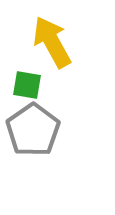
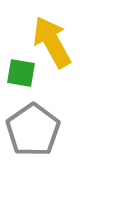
green square: moved 6 px left, 12 px up
